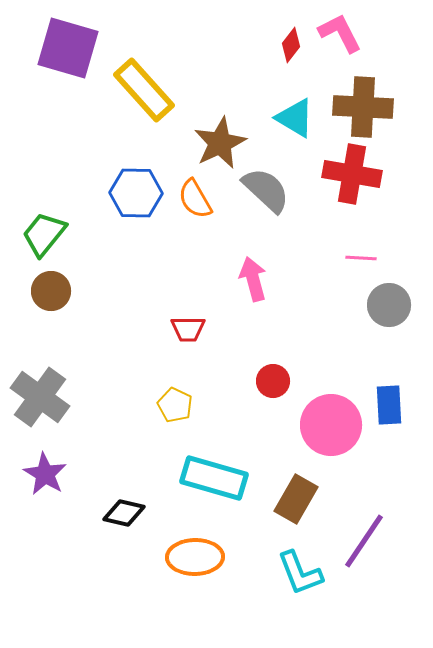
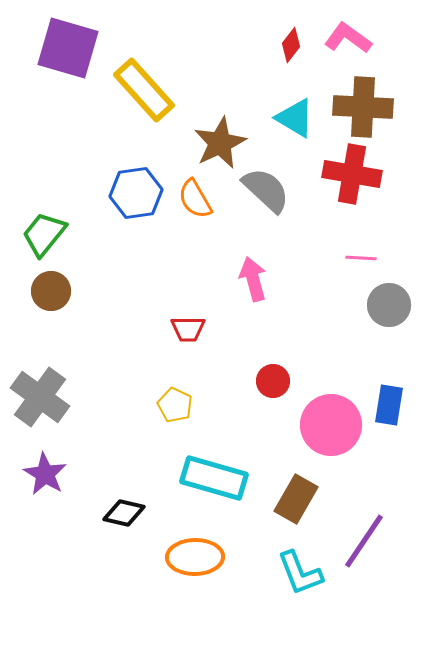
pink L-shape: moved 8 px right, 5 px down; rotated 27 degrees counterclockwise
blue hexagon: rotated 9 degrees counterclockwise
blue rectangle: rotated 12 degrees clockwise
